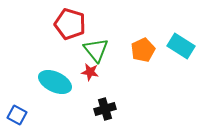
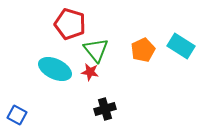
cyan ellipse: moved 13 px up
